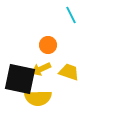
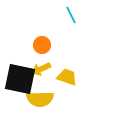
orange circle: moved 6 px left
yellow trapezoid: moved 2 px left, 5 px down
yellow semicircle: moved 2 px right, 1 px down
